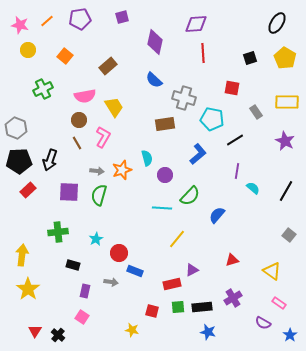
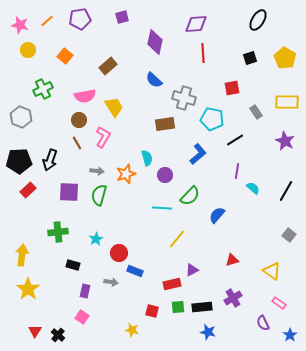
black ellipse at (277, 23): moved 19 px left, 3 px up
red square at (232, 88): rotated 21 degrees counterclockwise
gray hexagon at (16, 128): moved 5 px right, 11 px up
orange star at (122, 170): moved 4 px right, 4 px down
purple semicircle at (263, 323): rotated 35 degrees clockwise
